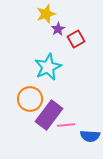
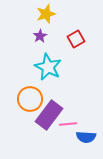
purple star: moved 18 px left, 7 px down
cyan star: rotated 20 degrees counterclockwise
pink line: moved 2 px right, 1 px up
blue semicircle: moved 4 px left, 1 px down
